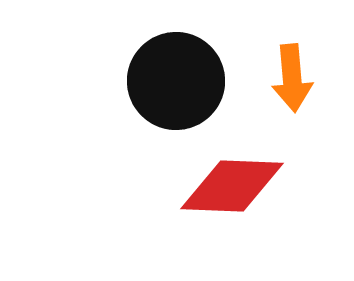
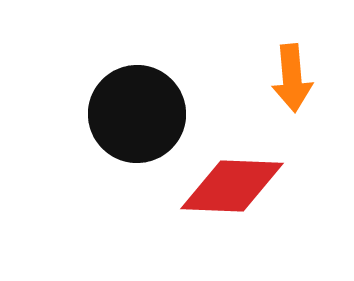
black circle: moved 39 px left, 33 px down
